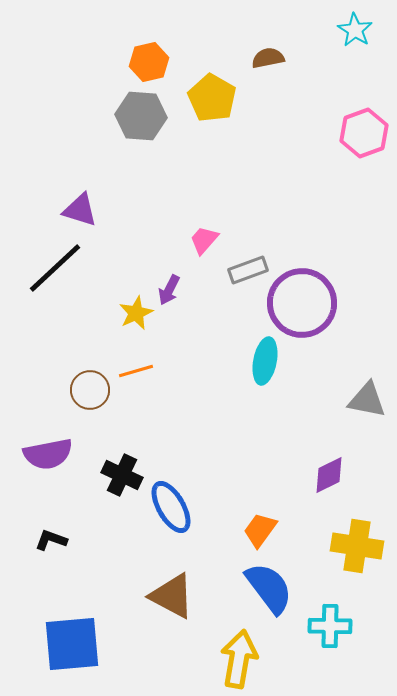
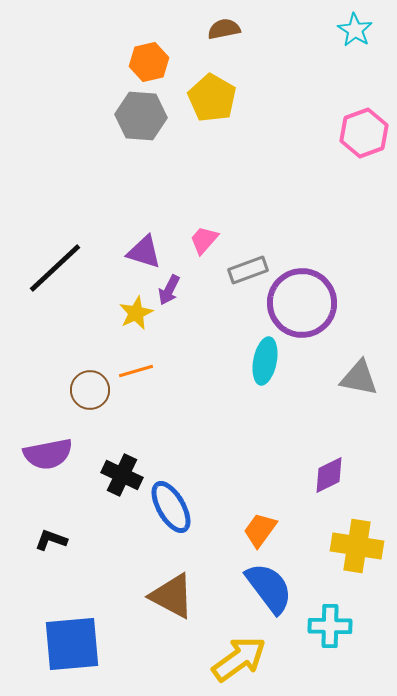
brown semicircle: moved 44 px left, 29 px up
purple triangle: moved 64 px right, 42 px down
gray triangle: moved 8 px left, 22 px up
yellow arrow: rotated 44 degrees clockwise
